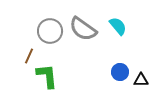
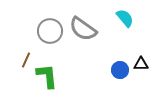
cyan semicircle: moved 7 px right, 8 px up
brown line: moved 3 px left, 4 px down
blue circle: moved 2 px up
black triangle: moved 16 px up
